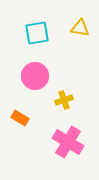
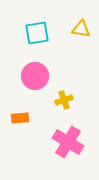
yellow triangle: moved 1 px right, 1 px down
orange rectangle: rotated 36 degrees counterclockwise
